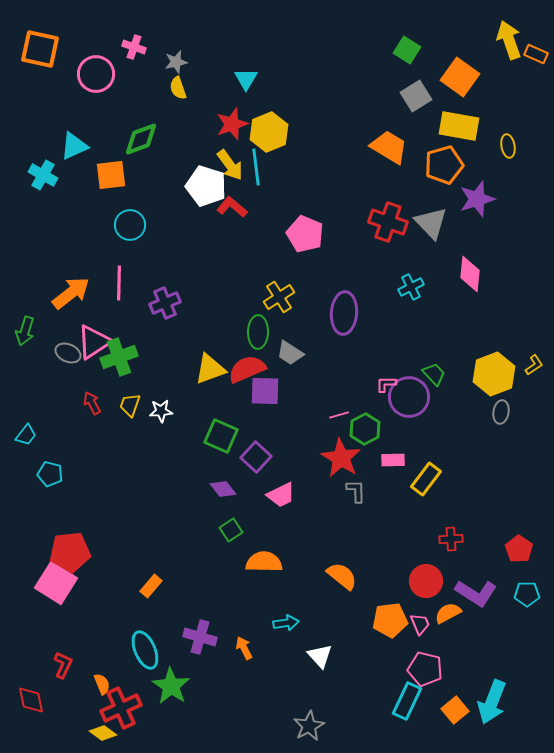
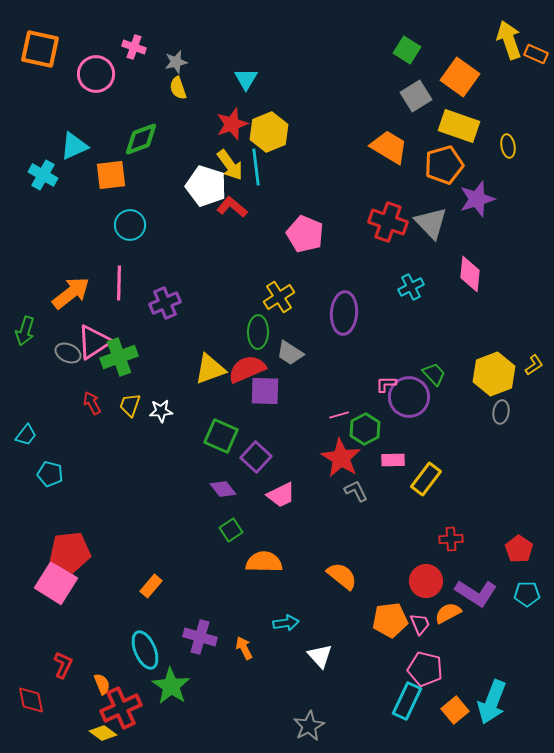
yellow rectangle at (459, 126): rotated 9 degrees clockwise
gray L-shape at (356, 491): rotated 25 degrees counterclockwise
